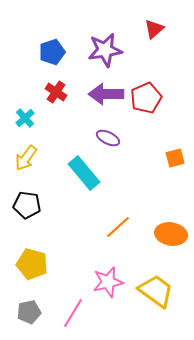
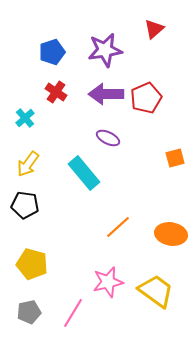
yellow arrow: moved 2 px right, 6 px down
black pentagon: moved 2 px left
